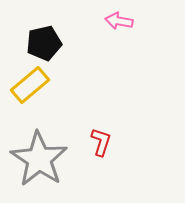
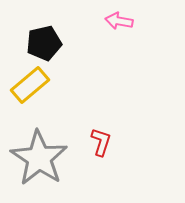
gray star: moved 1 px up
